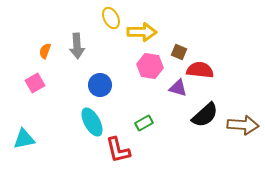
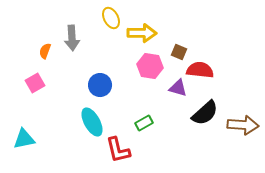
yellow arrow: moved 1 px down
gray arrow: moved 5 px left, 8 px up
black semicircle: moved 2 px up
